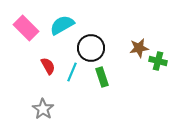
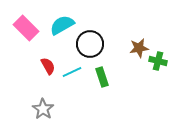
black circle: moved 1 px left, 4 px up
cyan line: rotated 42 degrees clockwise
